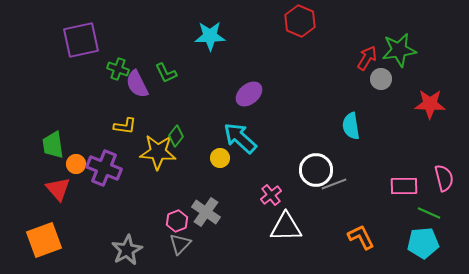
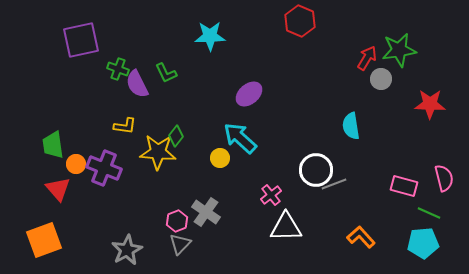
pink rectangle: rotated 16 degrees clockwise
orange L-shape: rotated 16 degrees counterclockwise
